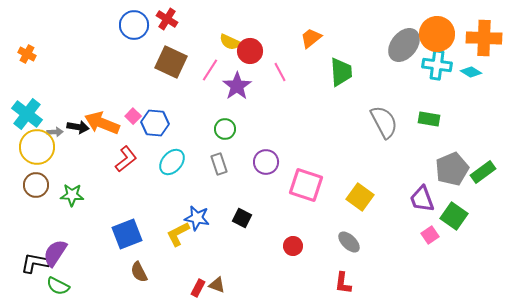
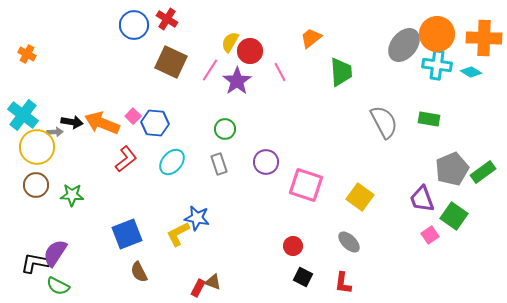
yellow semicircle at (230, 42): rotated 95 degrees clockwise
purple star at (237, 86): moved 5 px up
cyan cross at (27, 114): moved 4 px left, 1 px down
black arrow at (78, 127): moved 6 px left, 5 px up
black square at (242, 218): moved 61 px right, 59 px down
brown triangle at (217, 285): moved 4 px left, 3 px up
